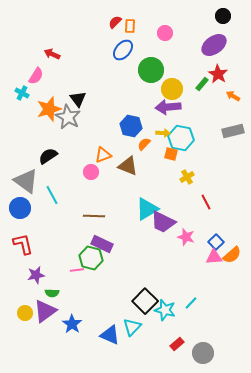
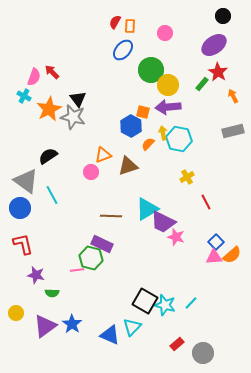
red semicircle at (115, 22): rotated 16 degrees counterclockwise
red arrow at (52, 54): moved 18 px down; rotated 21 degrees clockwise
red star at (218, 74): moved 2 px up
pink semicircle at (36, 76): moved 2 px left, 1 px down; rotated 12 degrees counterclockwise
yellow circle at (172, 89): moved 4 px left, 4 px up
cyan cross at (22, 93): moved 2 px right, 3 px down
orange arrow at (233, 96): rotated 32 degrees clockwise
orange star at (49, 109): rotated 10 degrees counterclockwise
gray star at (68, 117): moved 5 px right; rotated 15 degrees counterclockwise
blue hexagon at (131, 126): rotated 15 degrees clockwise
yellow arrow at (163, 133): rotated 104 degrees counterclockwise
cyan hexagon at (181, 138): moved 2 px left, 1 px down
orange semicircle at (144, 144): moved 4 px right
orange square at (171, 154): moved 28 px left, 42 px up
brown triangle at (128, 166): rotated 40 degrees counterclockwise
brown line at (94, 216): moved 17 px right
pink star at (186, 237): moved 10 px left
purple star at (36, 275): rotated 24 degrees clockwise
black square at (145, 301): rotated 15 degrees counterclockwise
cyan star at (165, 310): moved 5 px up
purple triangle at (45, 311): moved 15 px down
yellow circle at (25, 313): moved 9 px left
